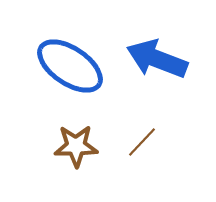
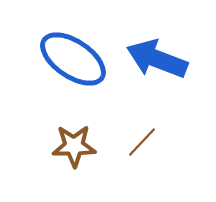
blue ellipse: moved 3 px right, 7 px up
brown star: moved 2 px left
